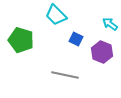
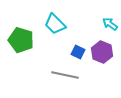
cyan trapezoid: moved 1 px left, 9 px down
blue square: moved 2 px right, 13 px down
